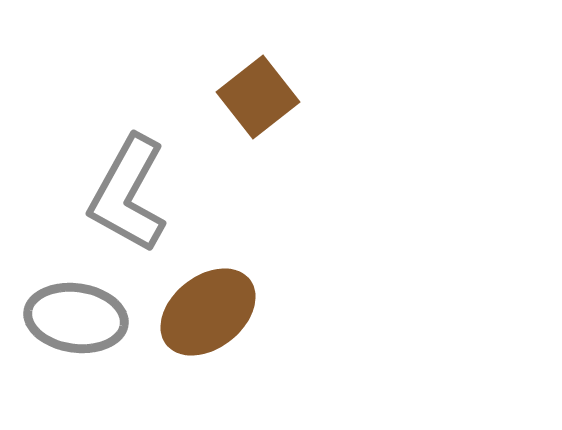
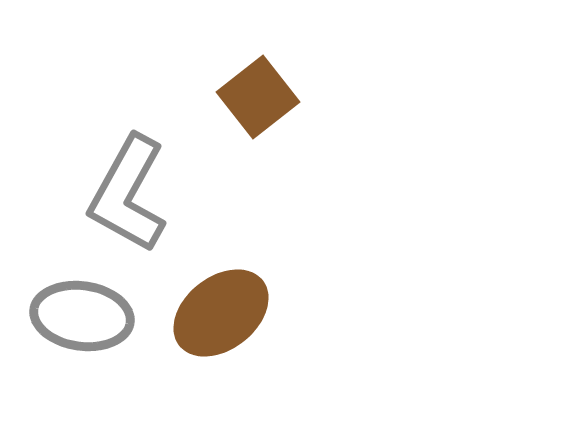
brown ellipse: moved 13 px right, 1 px down
gray ellipse: moved 6 px right, 2 px up
